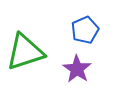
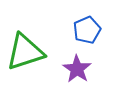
blue pentagon: moved 2 px right
